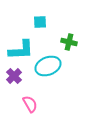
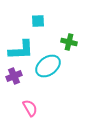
cyan square: moved 2 px left, 1 px up
cyan ellipse: rotated 15 degrees counterclockwise
purple cross: rotated 21 degrees clockwise
pink semicircle: moved 4 px down
